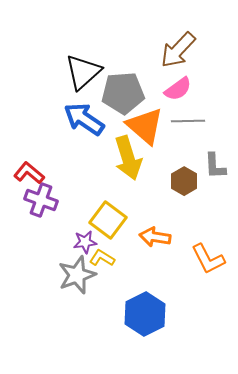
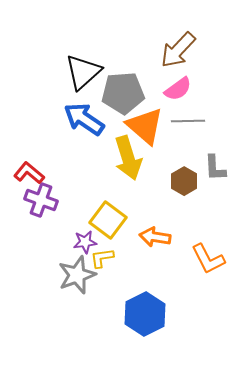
gray L-shape: moved 2 px down
yellow L-shape: rotated 40 degrees counterclockwise
